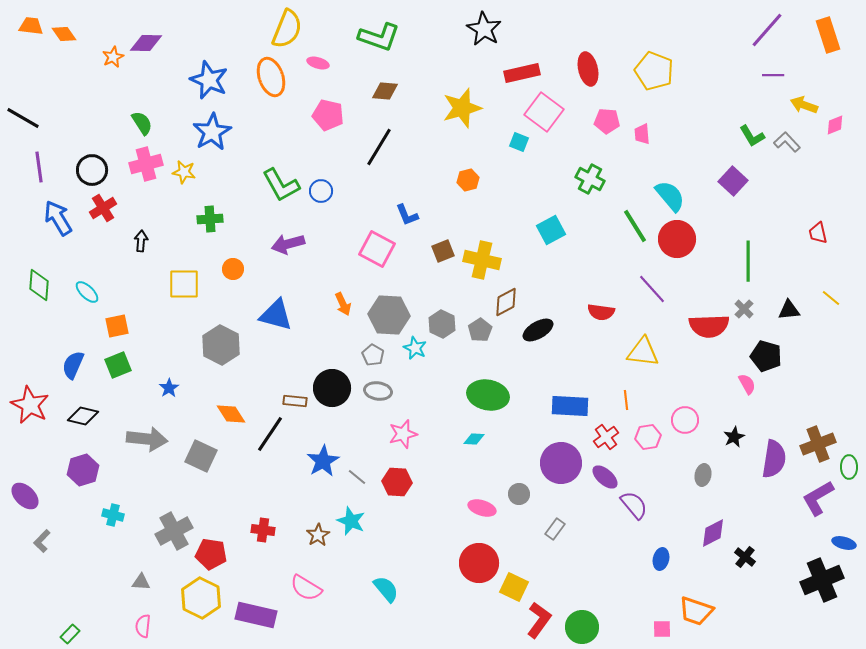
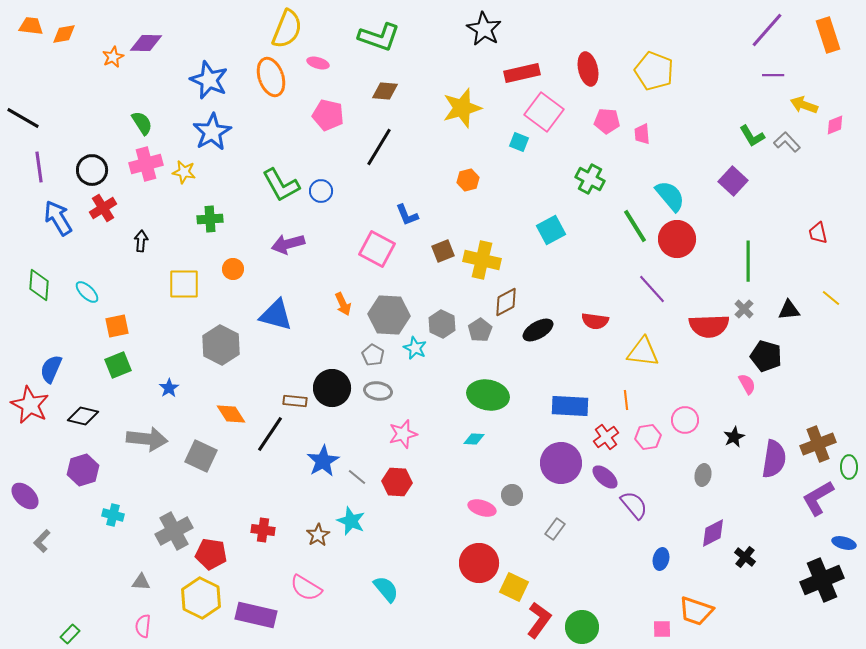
orange diamond at (64, 34): rotated 65 degrees counterclockwise
red semicircle at (601, 312): moved 6 px left, 9 px down
blue semicircle at (73, 365): moved 22 px left, 4 px down
gray circle at (519, 494): moved 7 px left, 1 px down
